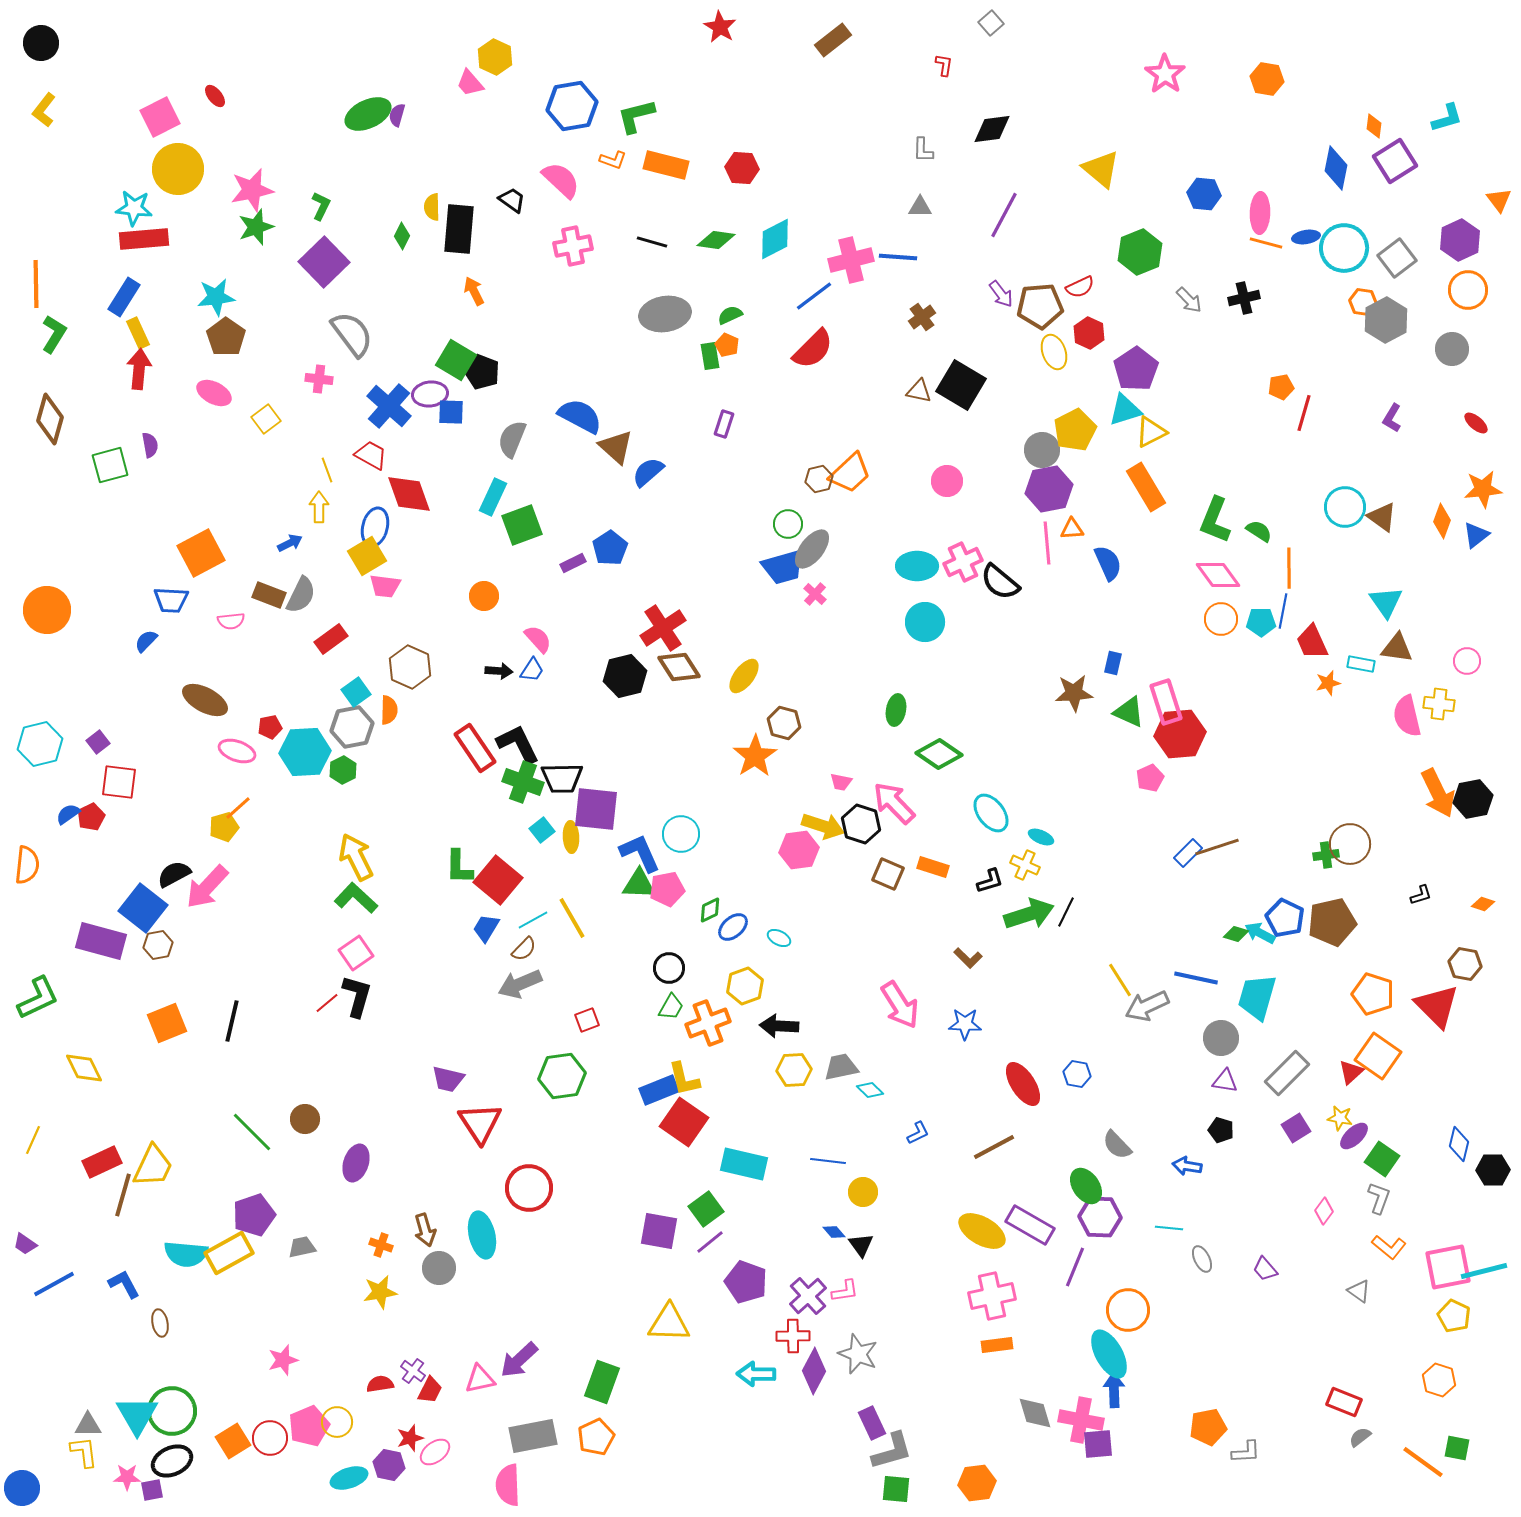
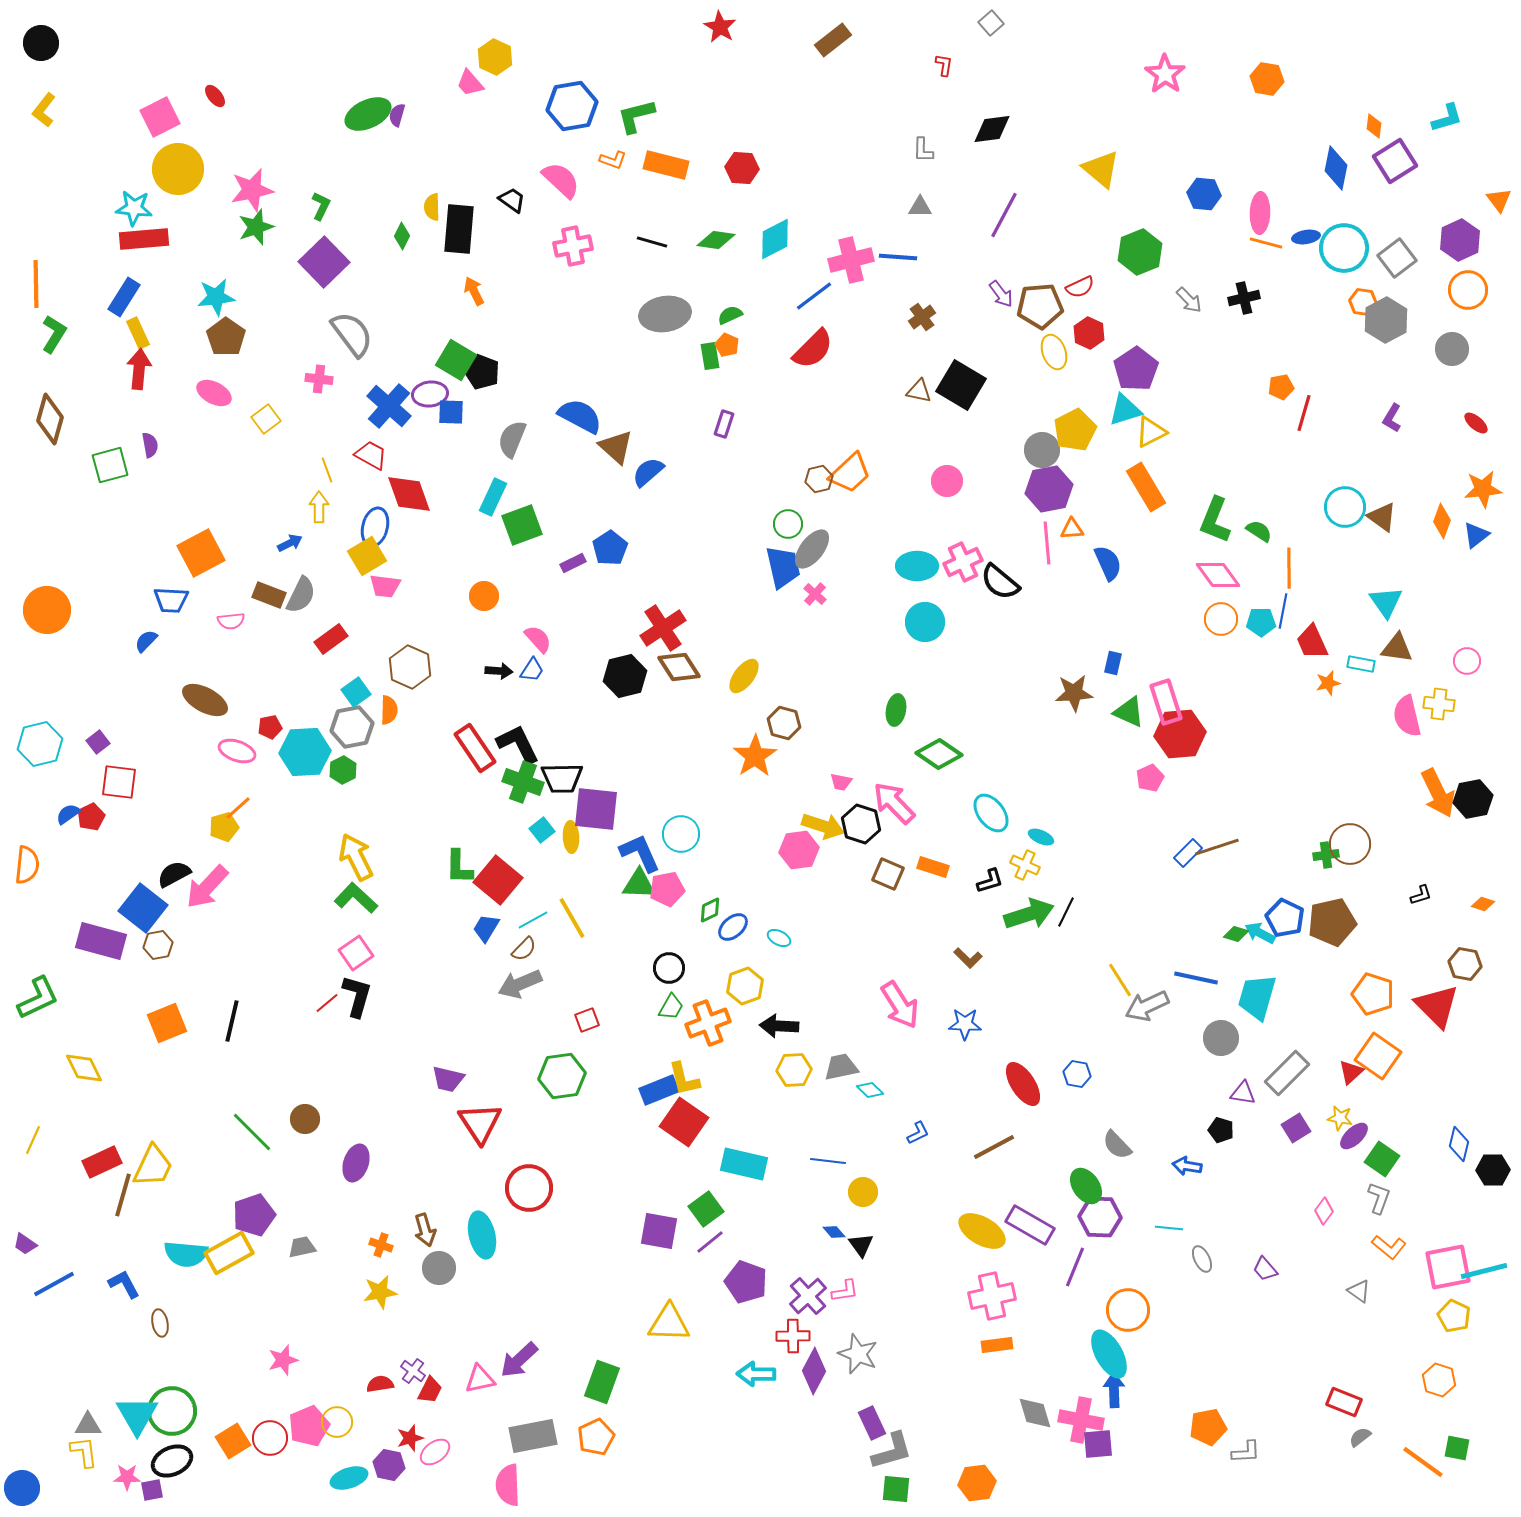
blue trapezoid at (783, 567): rotated 87 degrees counterclockwise
purple triangle at (1225, 1081): moved 18 px right, 12 px down
